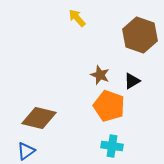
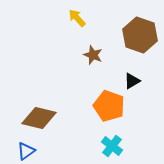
brown star: moved 7 px left, 20 px up
cyan cross: rotated 30 degrees clockwise
